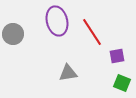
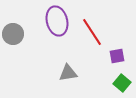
green square: rotated 18 degrees clockwise
